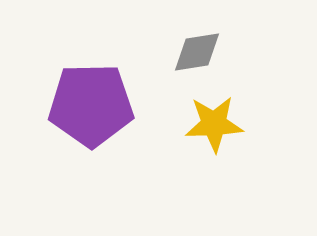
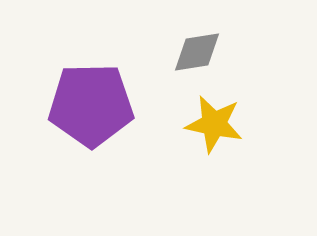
yellow star: rotated 14 degrees clockwise
